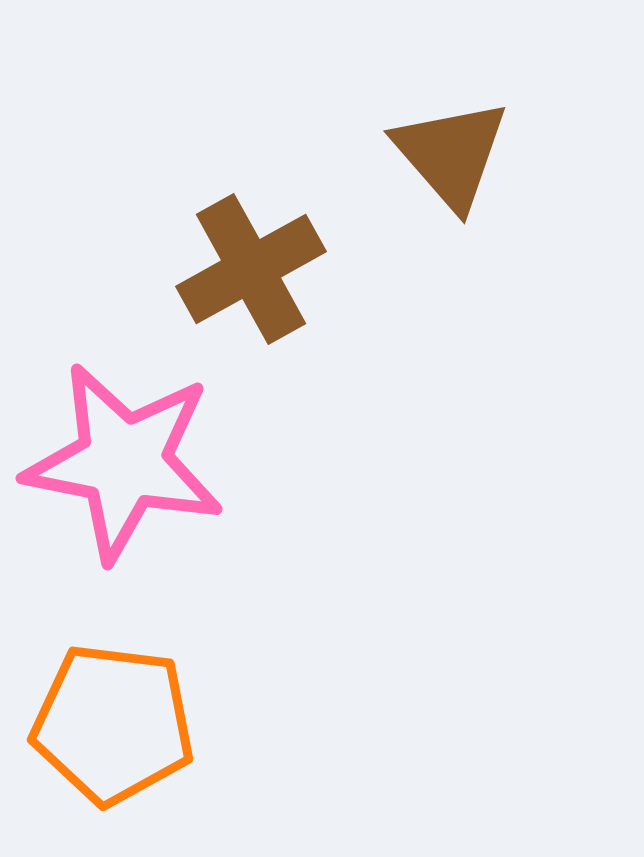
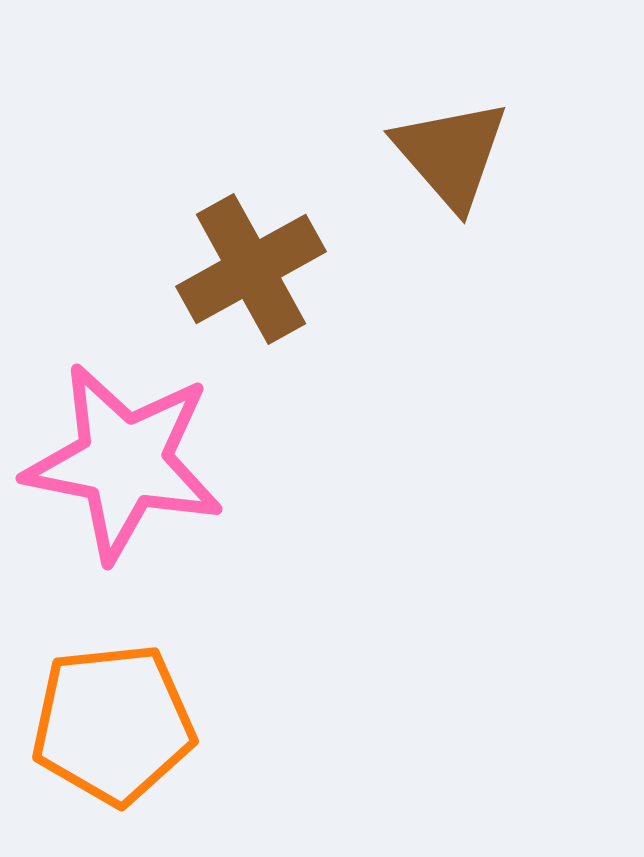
orange pentagon: rotated 13 degrees counterclockwise
